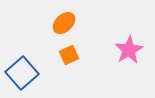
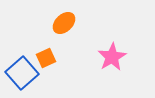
pink star: moved 17 px left, 7 px down
orange square: moved 23 px left, 3 px down
